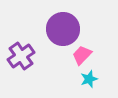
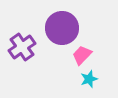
purple circle: moved 1 px left, 1 px up
purple cross: moved 1 px right, 9 px up
